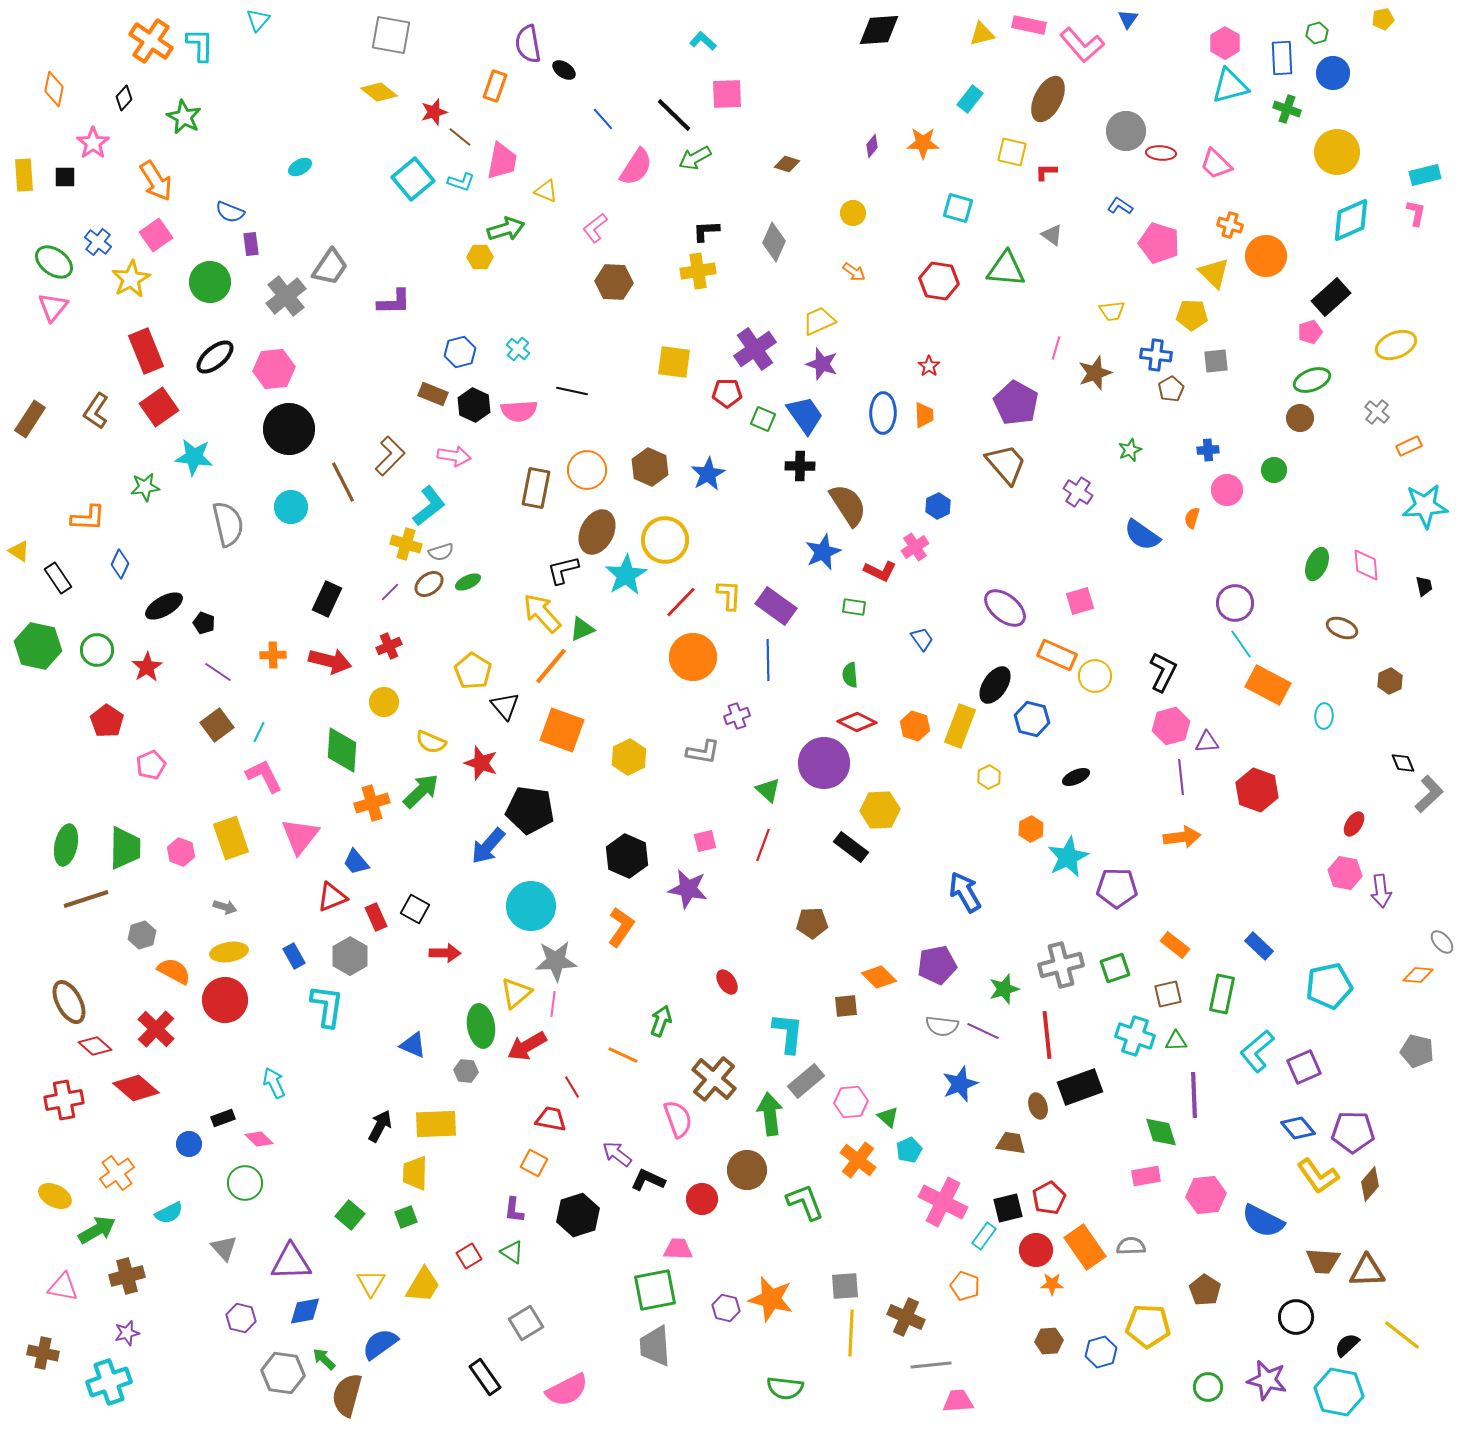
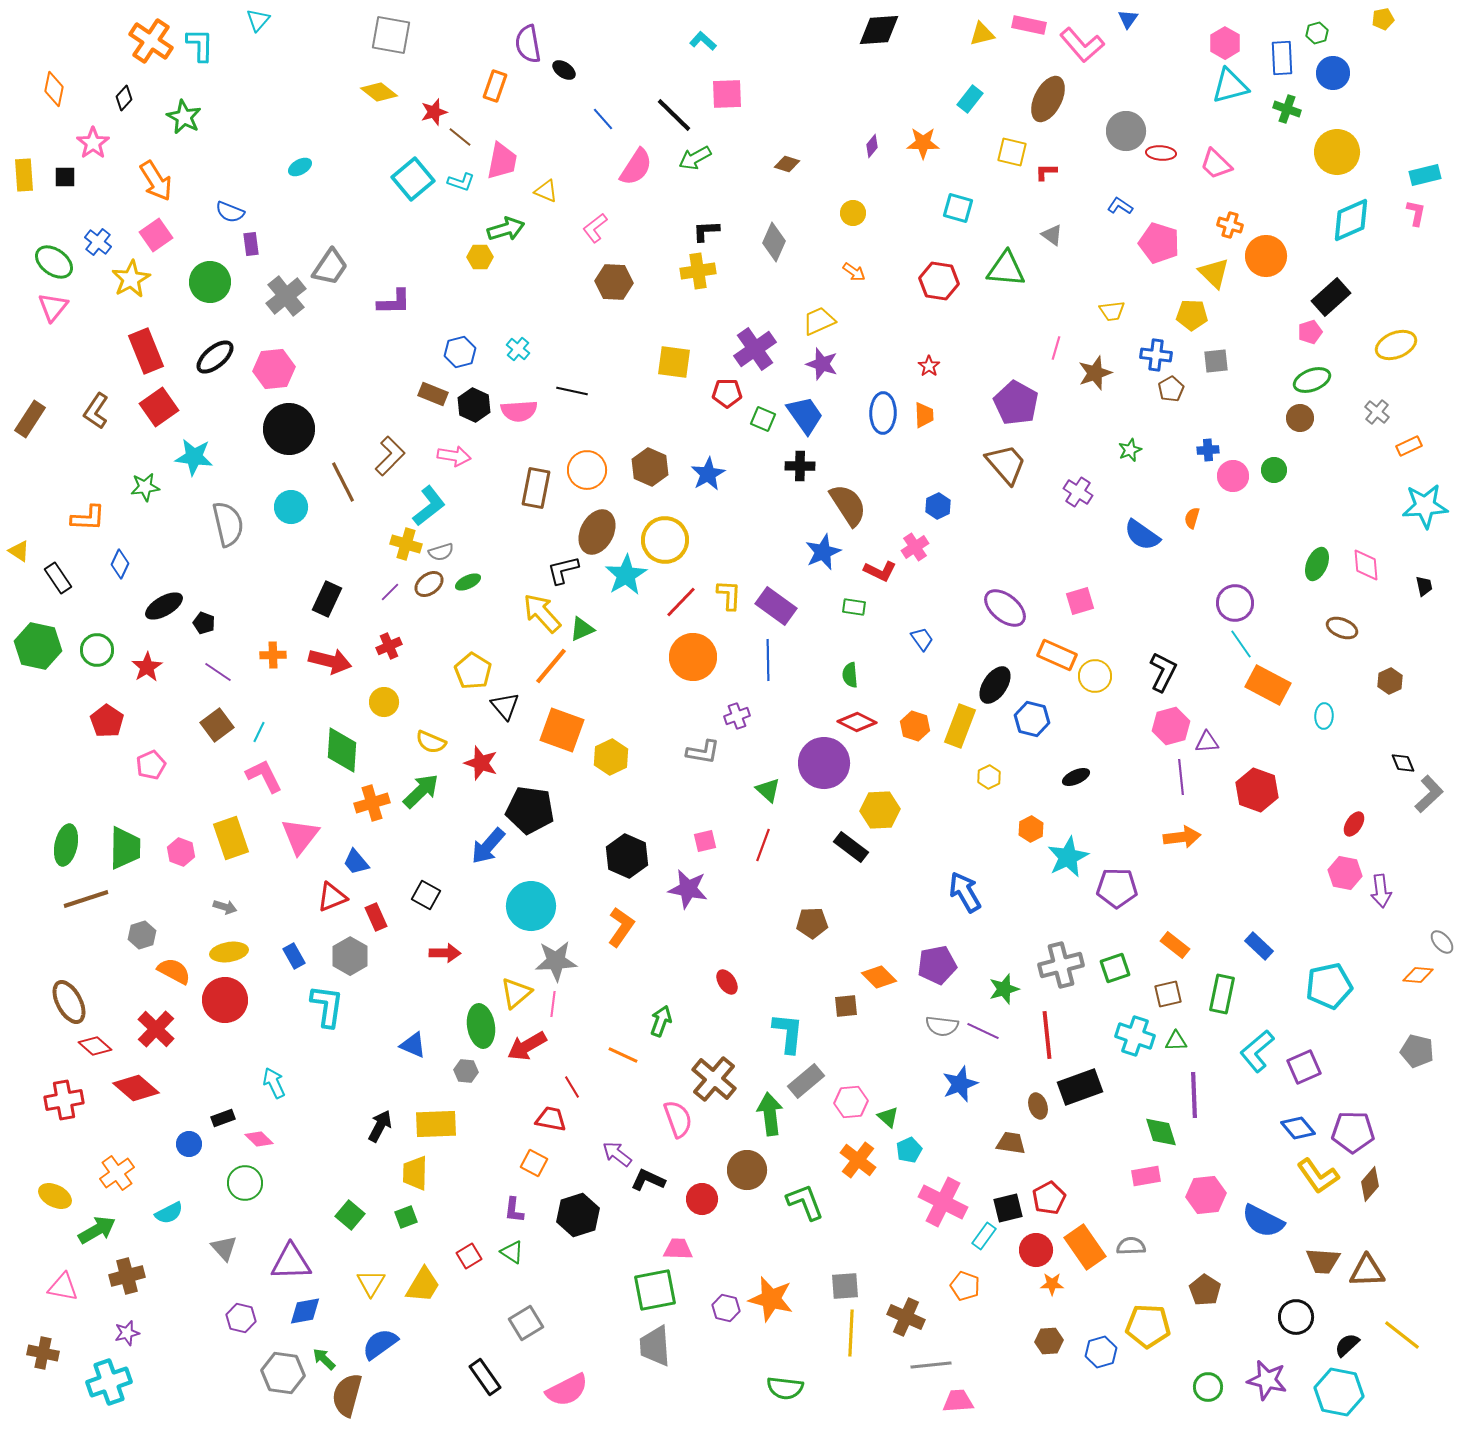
pink circle at (1227, 490): moved 6 px right, 14 px up
yellow hexagon at (629, 757): moved 18 px left
black square at (415, 909): moved 11 px right, 14 px up
